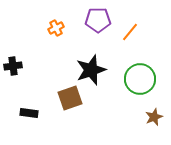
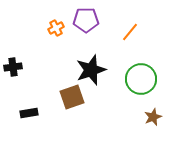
purple pentagon: moved 12 px left
black cross: moved 1 px down
green circle: moved 1 px right
brown square: moved 2 px right, 1 px up
black rectangle: rotated 18 degrees counterclockwise
brown star: moved 1 px left
